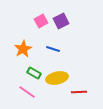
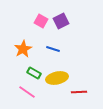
pink square: rotated 32 degrees counterclockwise
